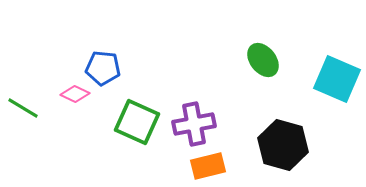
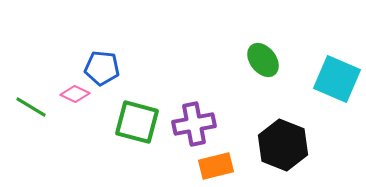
blue pentagon: moved 1 px left
green line: moved 8 px right, 1 px up
green square: rotated 9 degrees counterclockwise
black hexagon: rotated 6 degrees clockwise
orange rectangle: moved 8 px right
